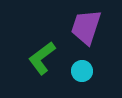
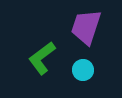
cyan circle: moved 1 px right, 1 px up
